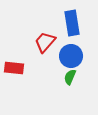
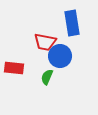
red trapezoid: rotated 120 degrees counterclockwise
blue circle: moved 11 px left
green semicircle: moved 23 px left
